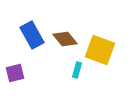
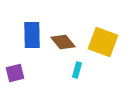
blue rectangle: rotated 28 degrees clockwise
brown diamond: moved 2 px left, 3 px down
yellow square: moved 3 px right, 8 px up
